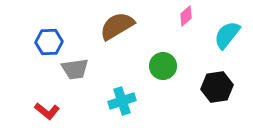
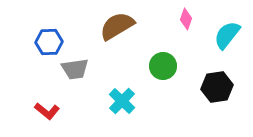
pink diamond: moved 3 px down; rotated 30 degrees counterclockwise
cyan cross: rotated 28 degrees counterclockwise
